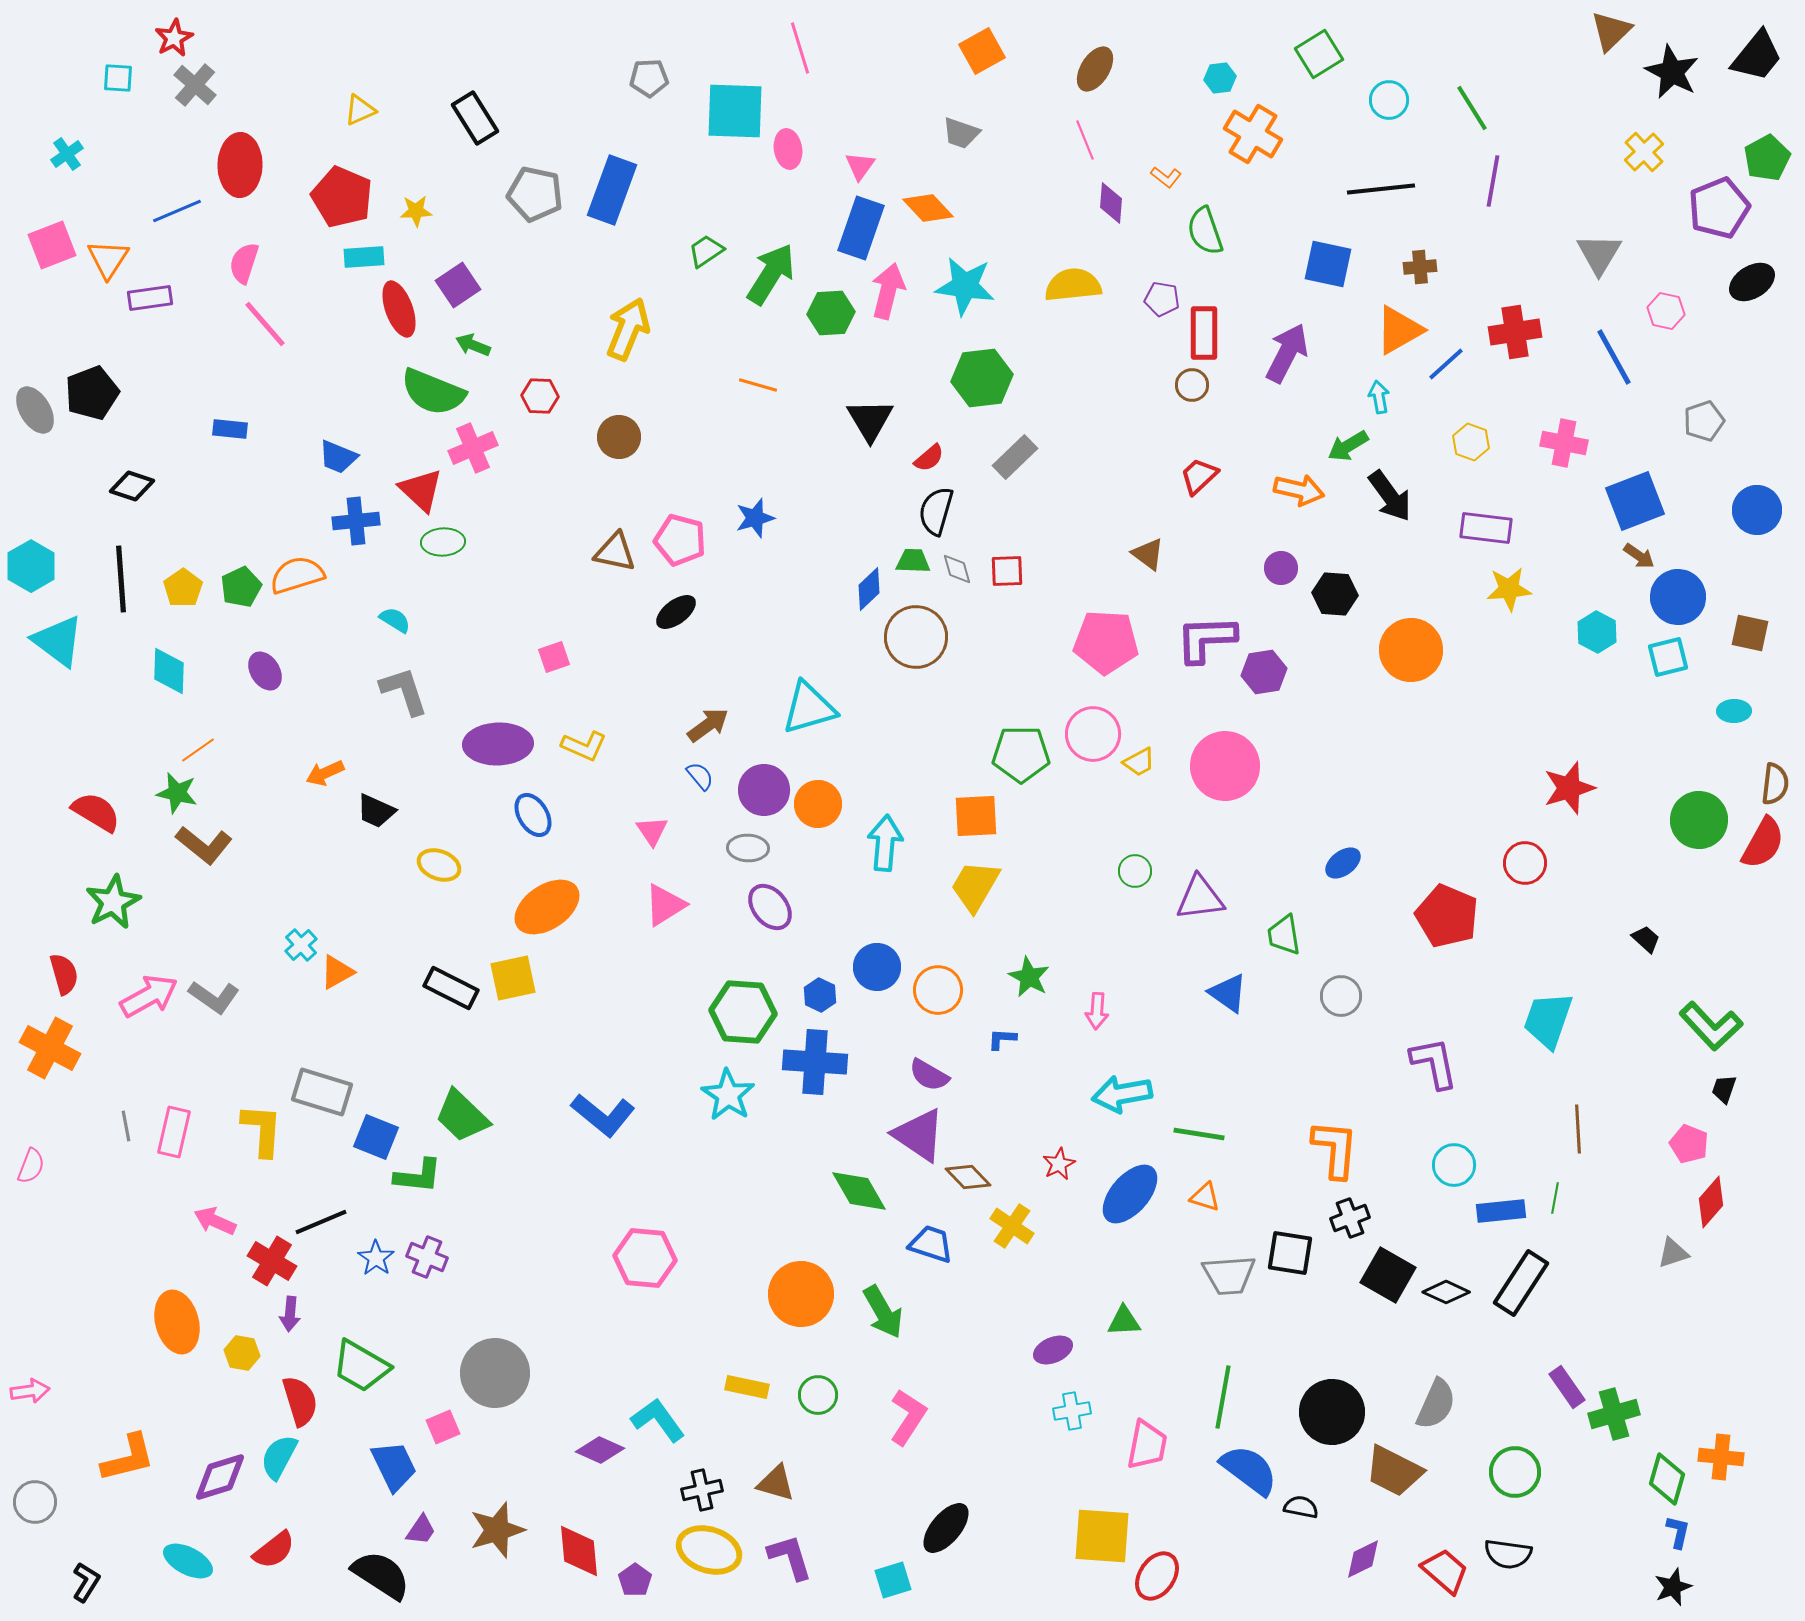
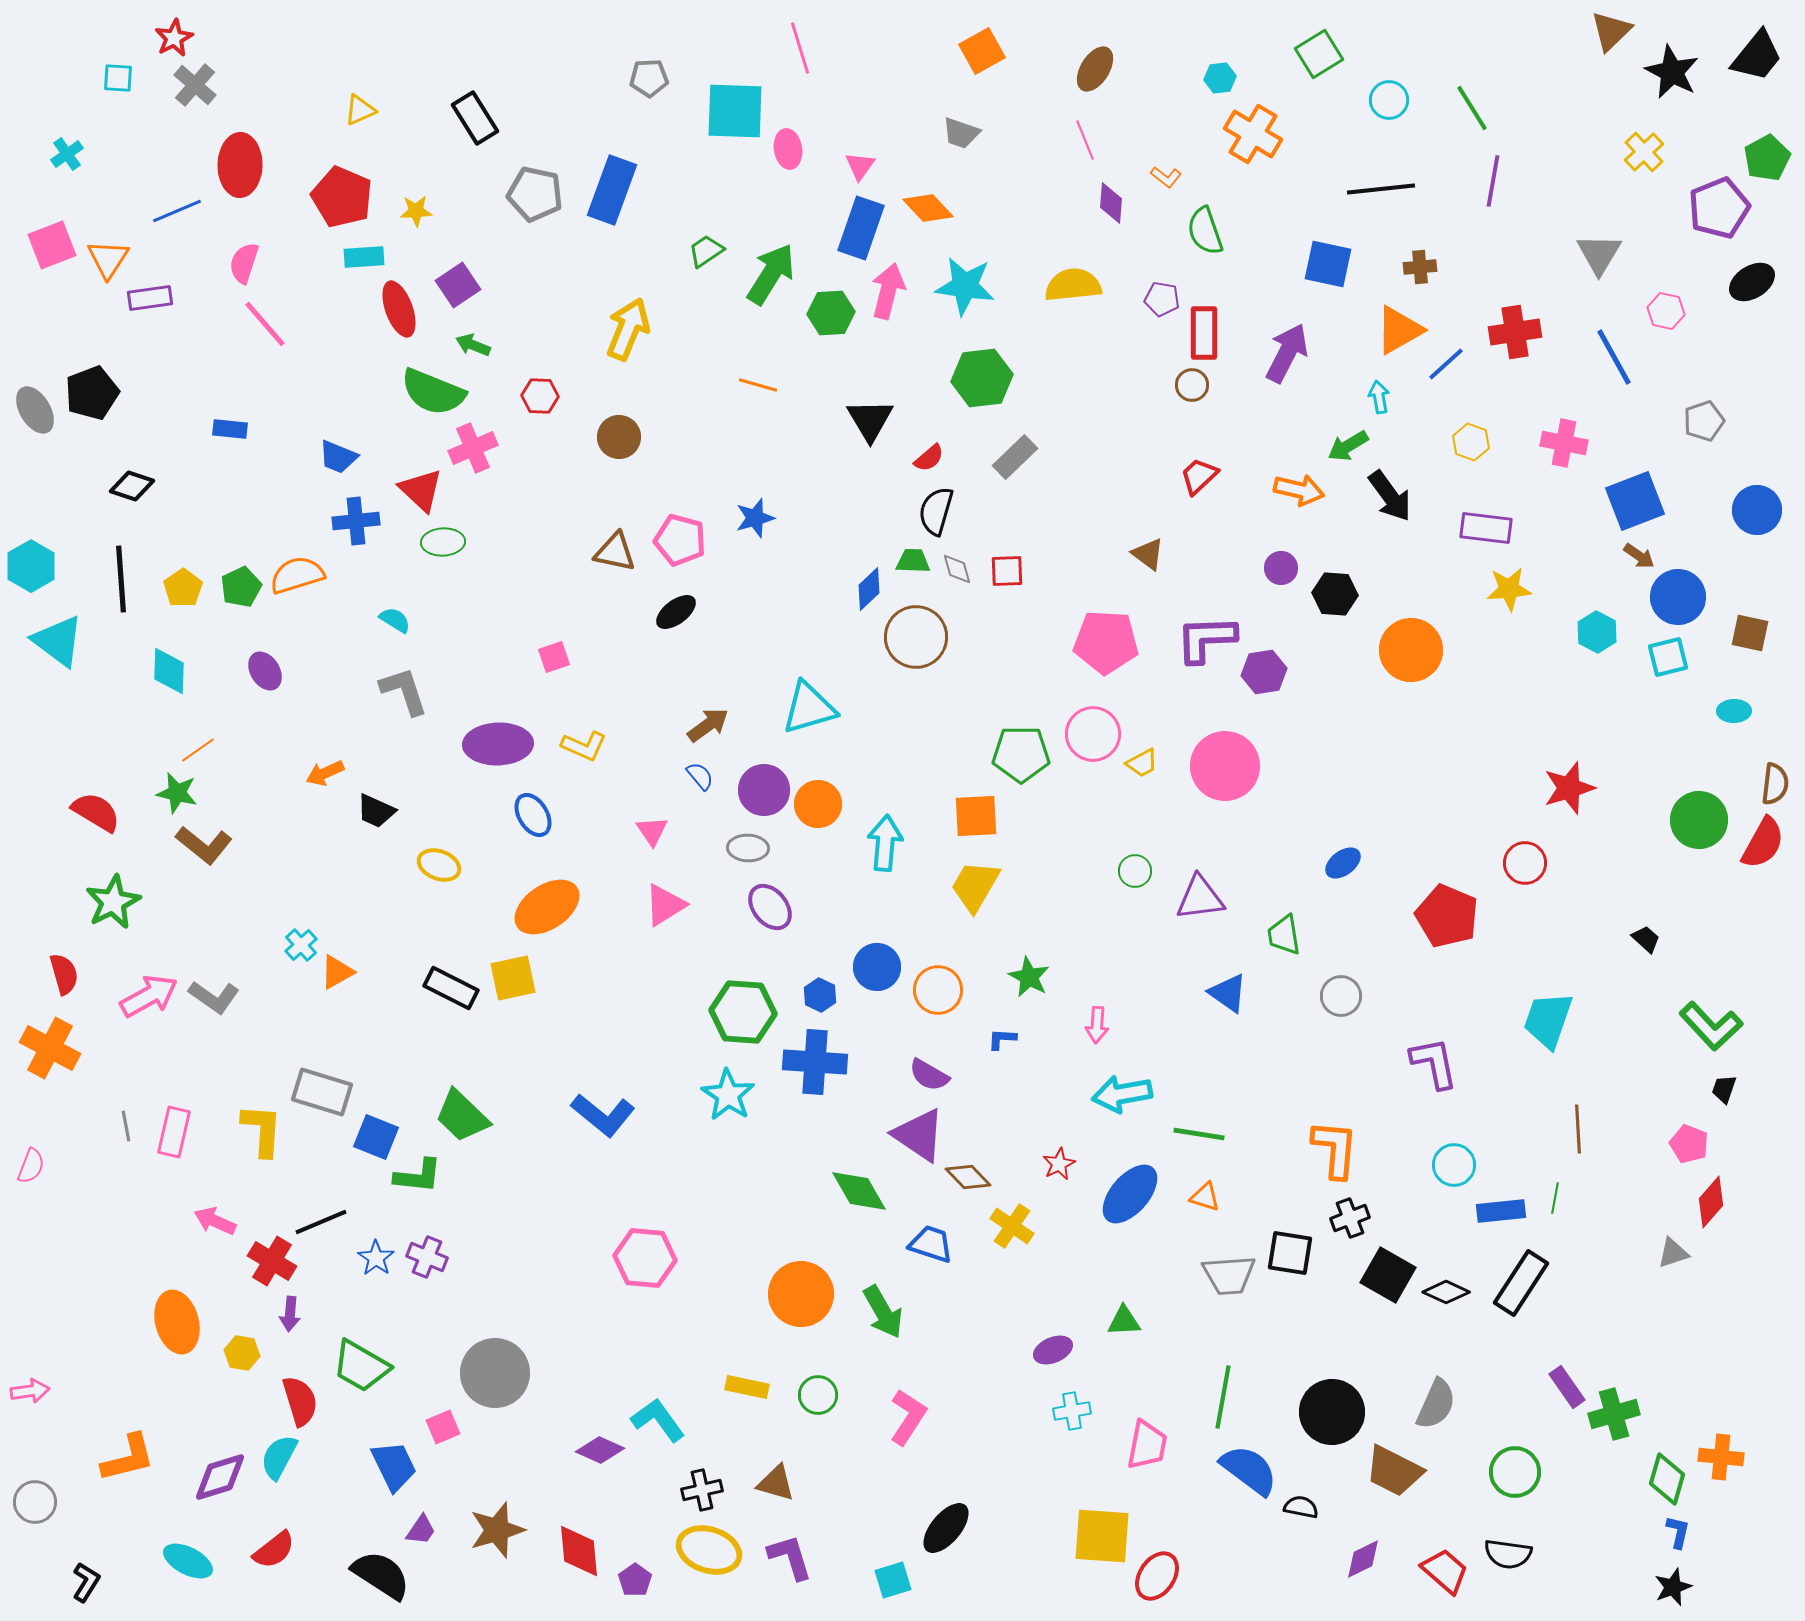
yellow trapezoid at (1139, 762): moved 3 px right, 1 px down
pink arrow at (1097, 1011): moved 14 px down
